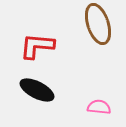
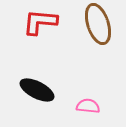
red L-shape: moved 3 px right, 24 px up
pink semicircle: moved 11 px left, 1 px up
